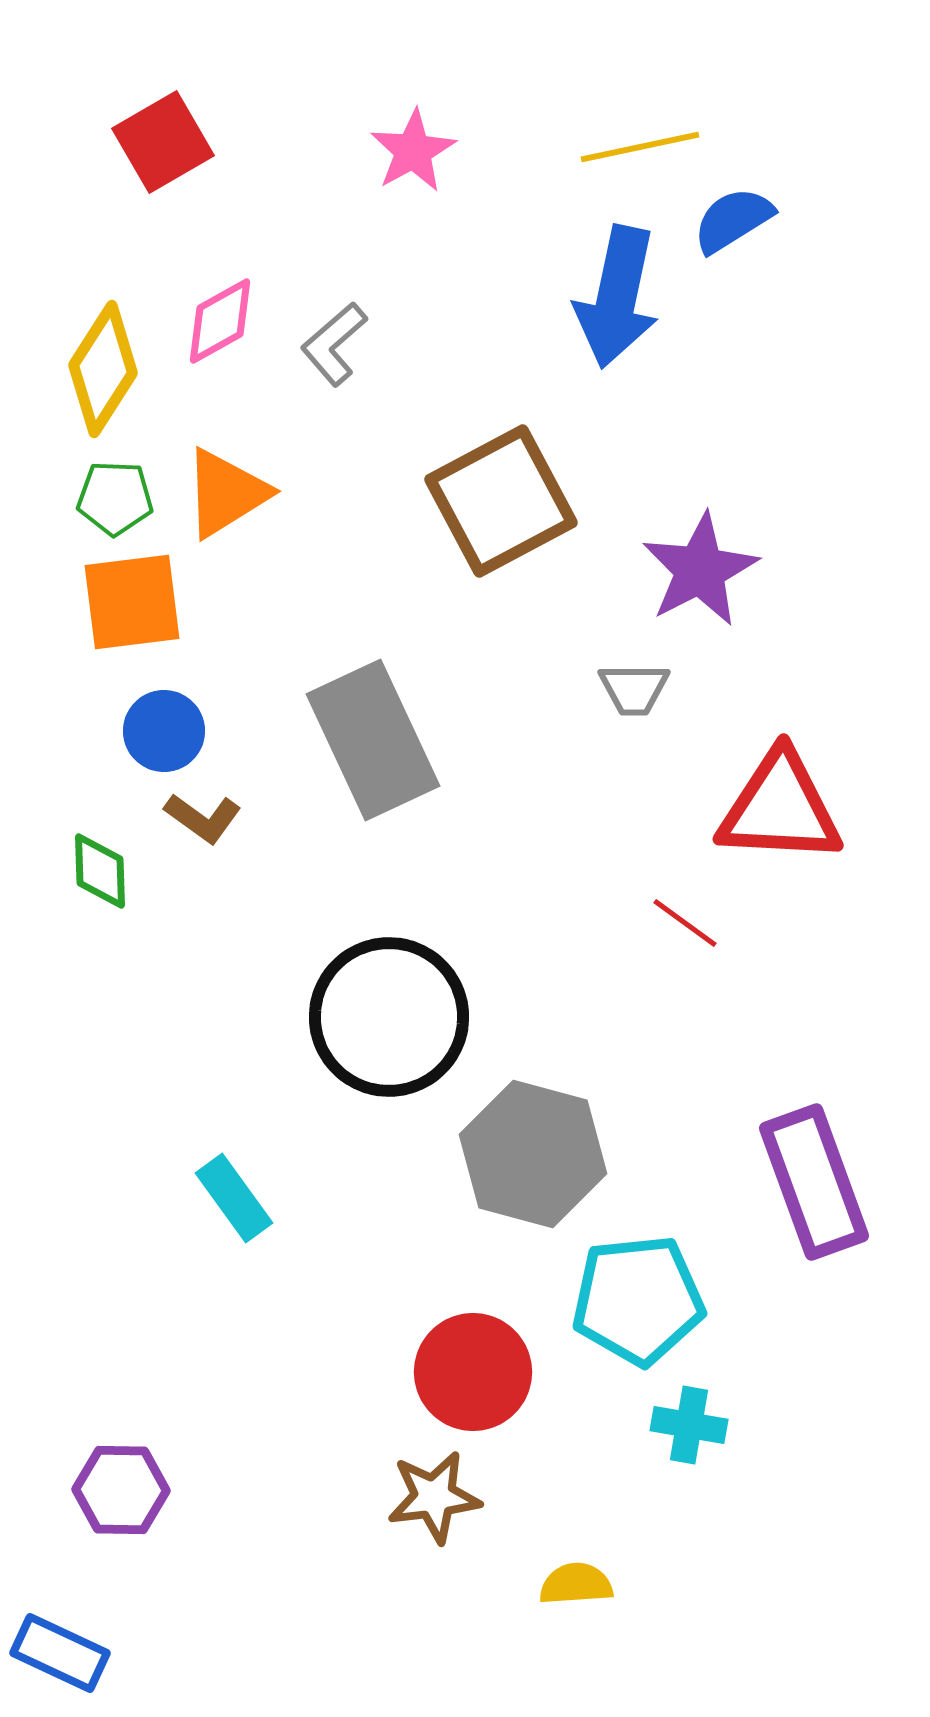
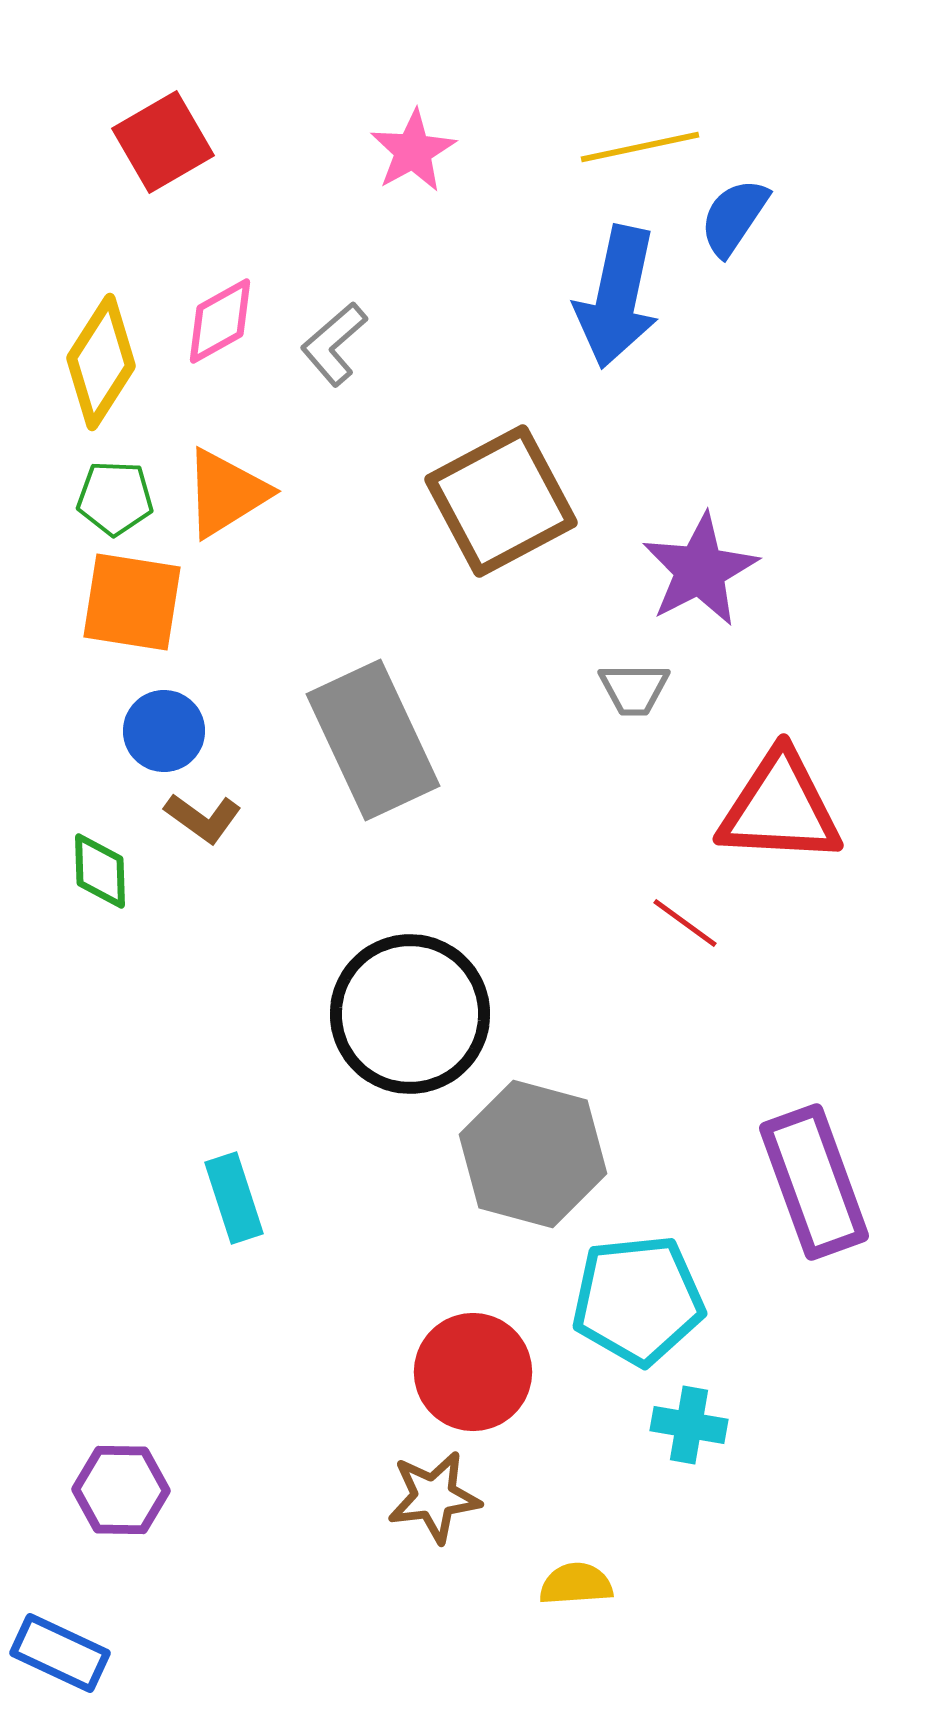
blue semicircle: moved 1 px right, 3 px up; rotated 24 degrees counterclockwise
yellow diamond: moved 2 px left, 7 px up
orange square: rotated 16 degrees clockwise
black circle: moved 21 px right, 3 px up
cyan rectangle: rotated 18 degrees clockwise
